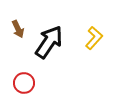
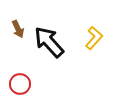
black arrow: rotated 76 degrees counterclockwise
red circle: moved 4 px left, 1 px down
